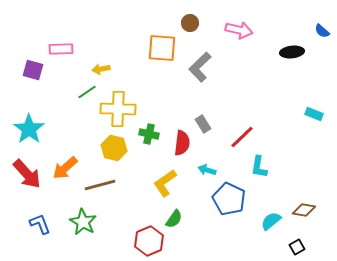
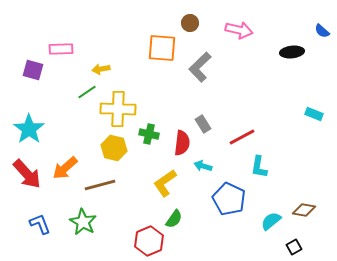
red line: rotated 16 degrees clockwise
cyan arrow: moved 4 px left, 4 px up
black square: moved 3 px left
